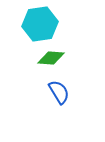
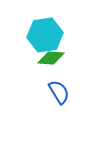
cyan hexagon: moved 5 px right, 11 px down
